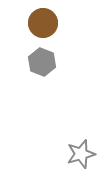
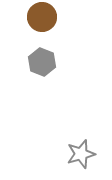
brown circle: moved 1 px left, 6 px up
